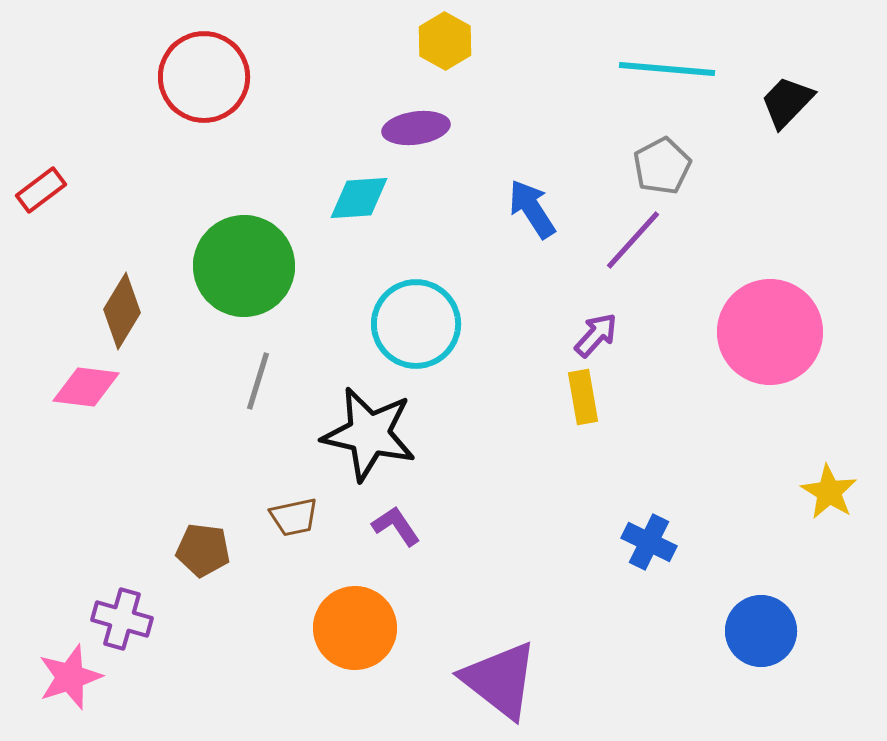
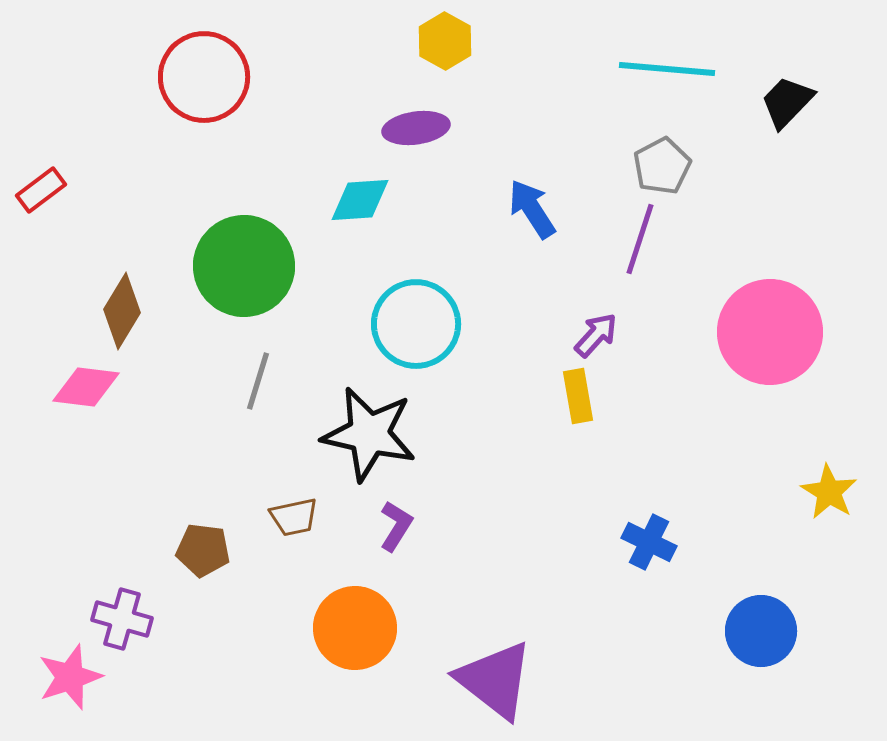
cyan diamond: moved 1 px right, 2 px down
purple line: moved 7 px right, 1 px up; rotated 24 degrees counterclockwise
yellow rectangle: moved 5 px left, 1 px up
purple L-shape: rotated 66 degrees clockwise
purple triangle: moved 5 px left
